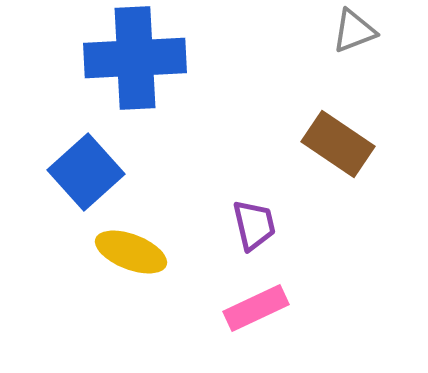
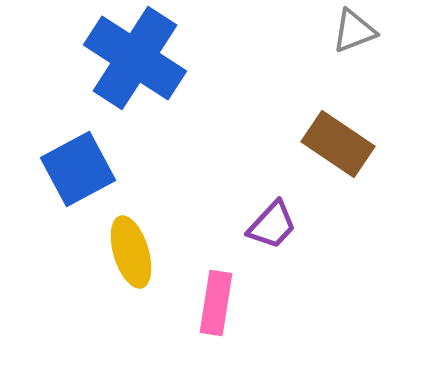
blue cross: rotated 36 degrees clockwise
blue square: moved 8 px left, 3 px up; rotated 14 degrees clockwise
purple trapezoid: moved 18 px right; rotated 56 degrees clockwise
yellow ellipse: rotated 52 degrees clockwise
pink rectangle: moved 40 px left, 5 px up; rotated 56 degrees counterclockwise
